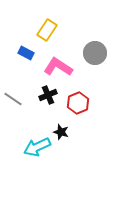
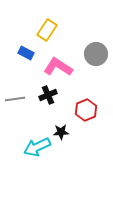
gray circle: moved 1 px right, 1 px down
gray line: moved 2 px right; rotated 42 degrees counterclockwise
red hexagon: moved 8 px right, 7 px down
black star: rotated 21 degrees counterclockwise
